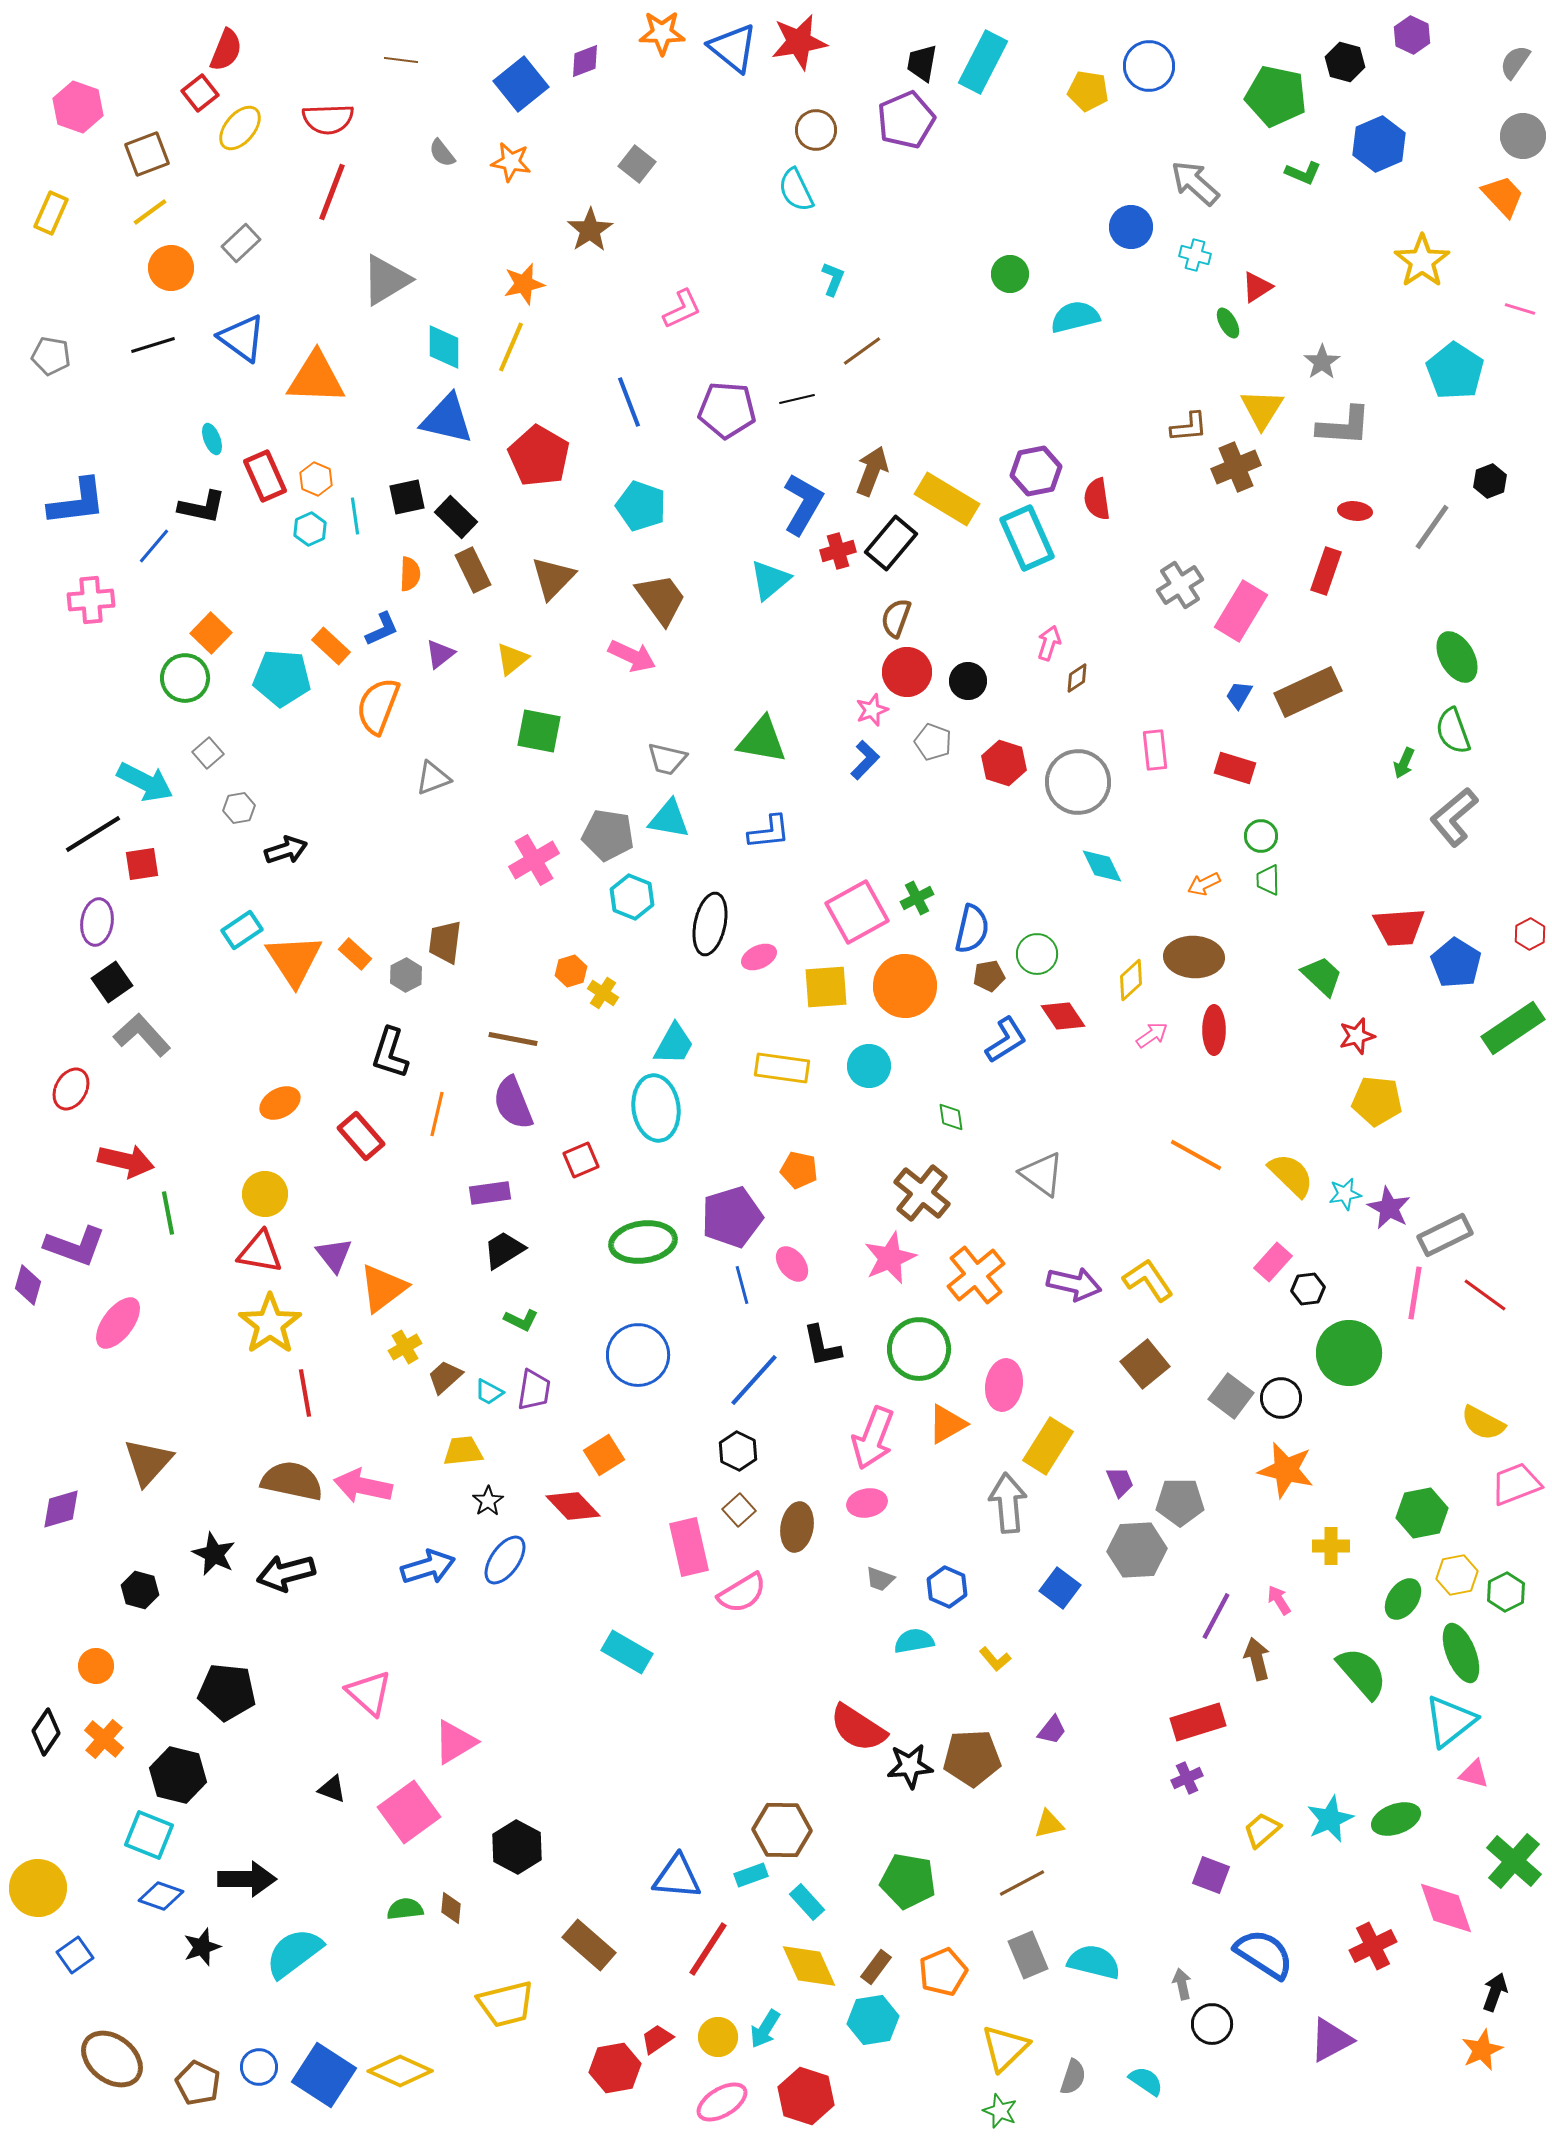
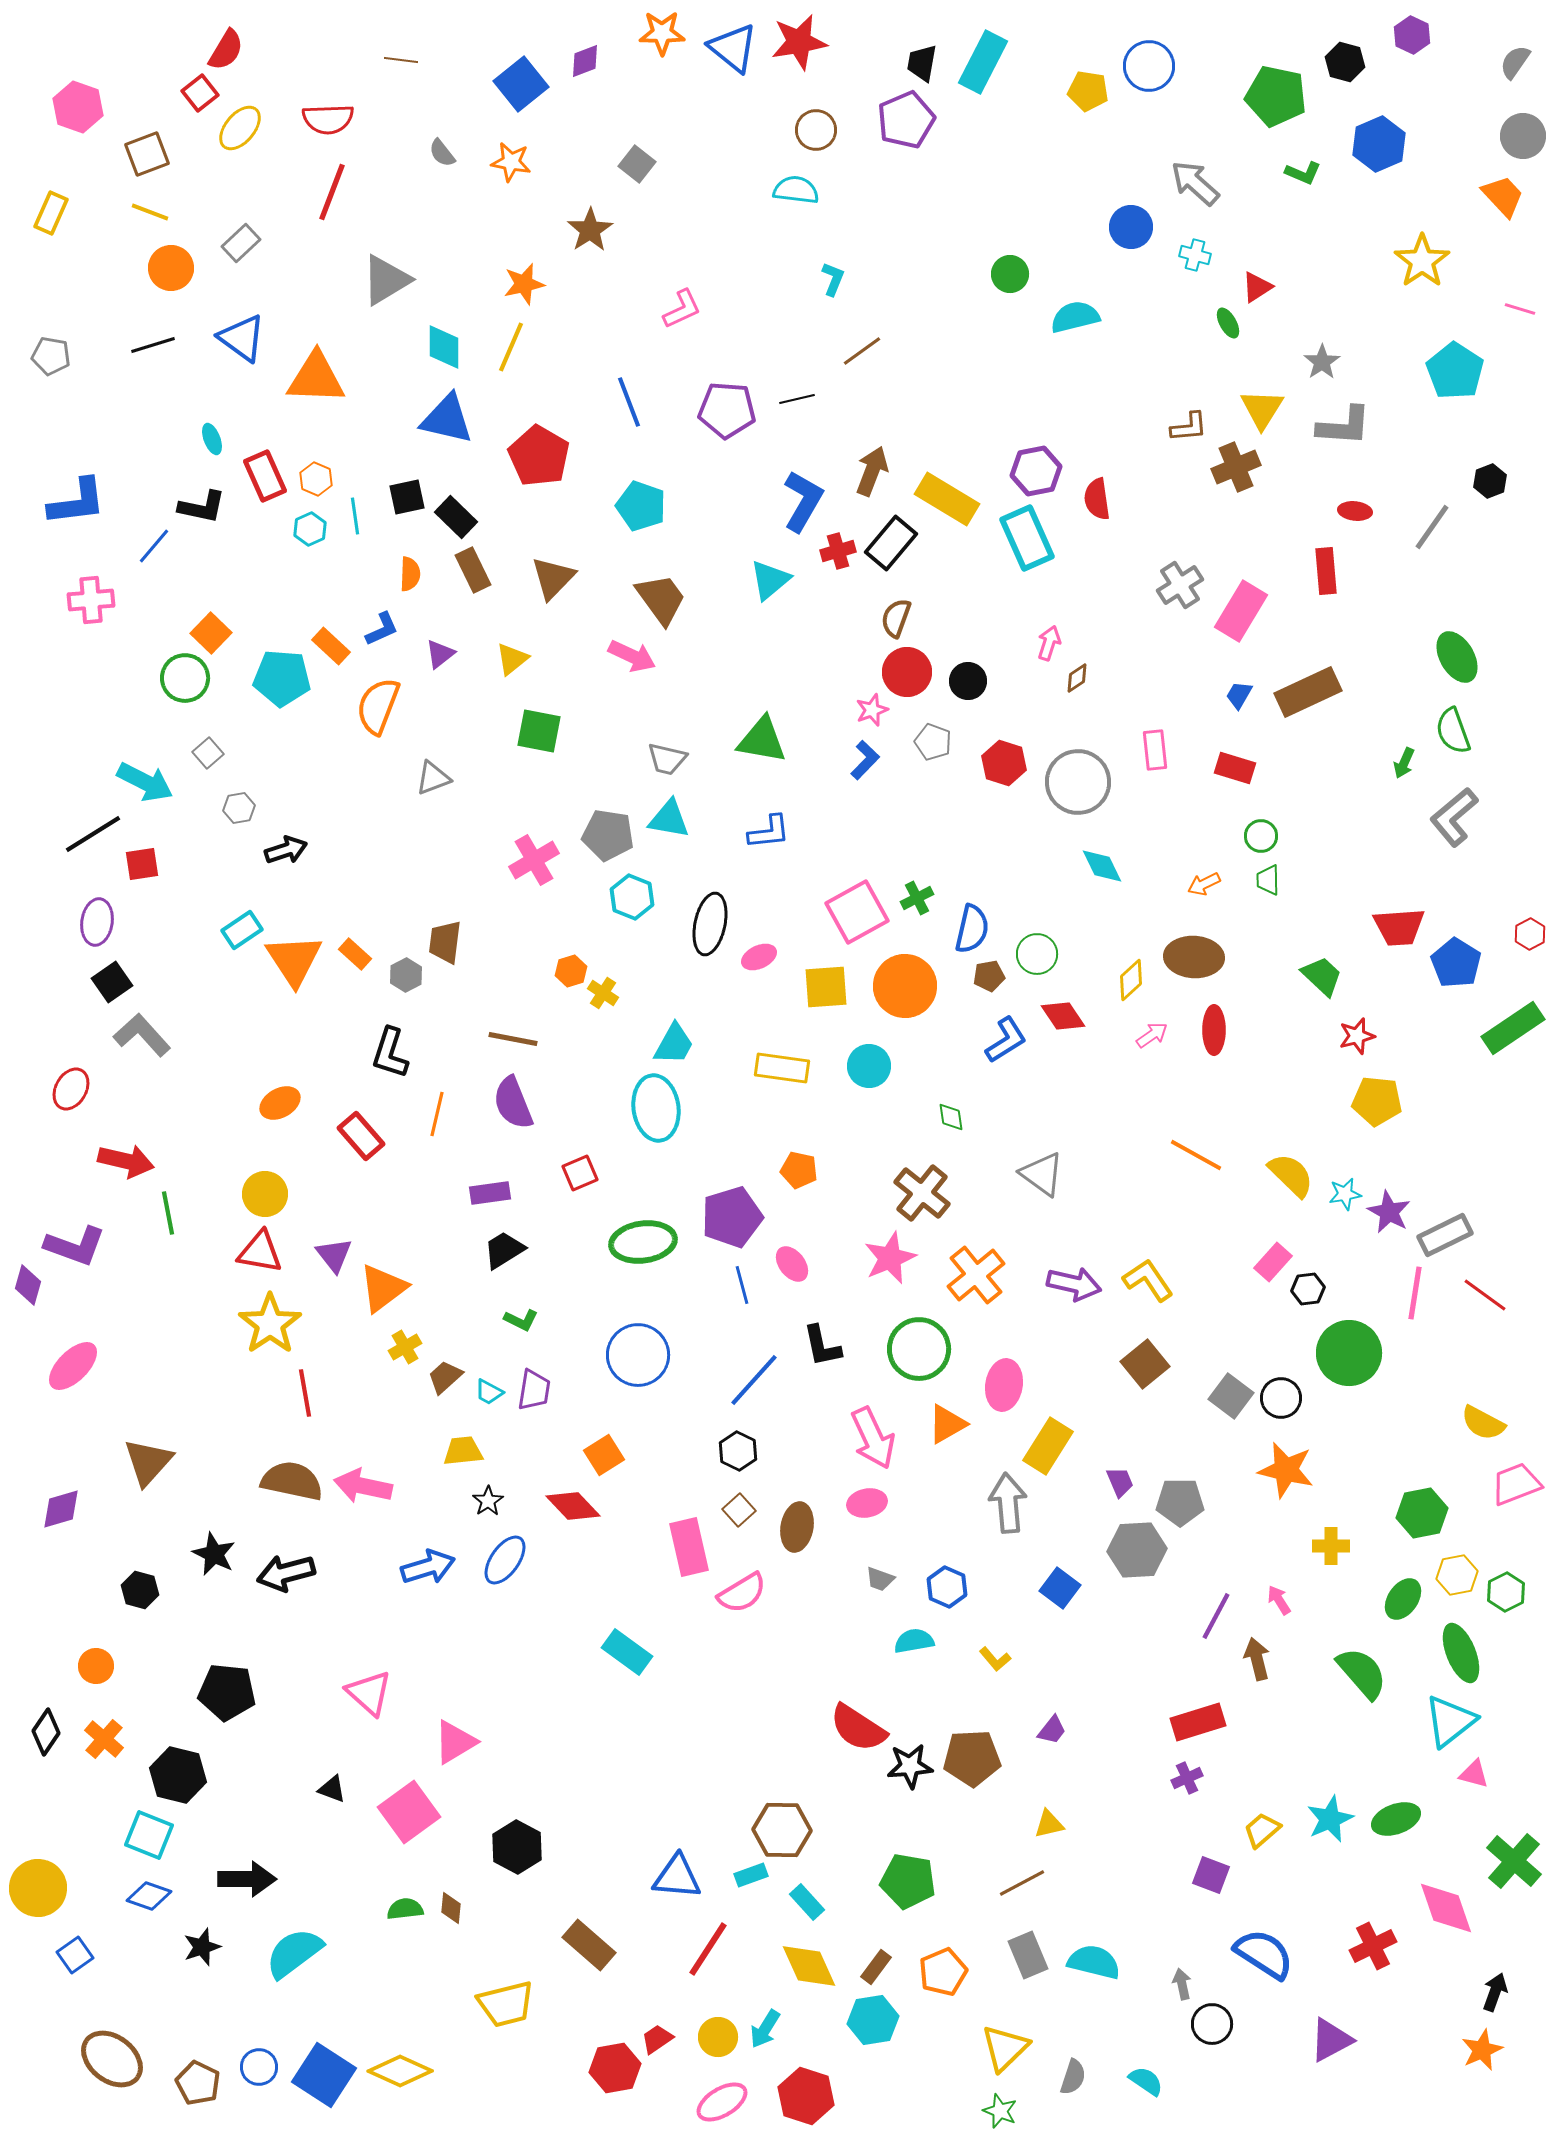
red semicircle at (226, 50): rotated 9 degrees clockwise
cyan semicircle at (796, 190): rotated 123 degrees clockwise
yellow line at (150, 212): rotated 57 degrees clockwise
blue L-shape at (803, 504): moved 3 px up
red rectangle at (1326, 571): rotated 24 degrees counterclockwise
red square at (581, 1160): moved 1 px left, 13 px down
purple star at (1389, 1208): moved 4 px down
pink ellipse at (118, 1323): moved 45 px left, 43 px down; rotated 8 degrees clockwise
pink arrow at (873, 1438): rotated 46 degrees counterclockwise
cyan rectangle at (627, 1652): rotated 6 degrees clockwise
blue diamond at (161, 1896): moved 12 px left
